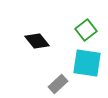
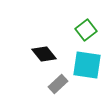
black diamond: moved 7 px right, 13 px down
cyan square: moved 2 px down
